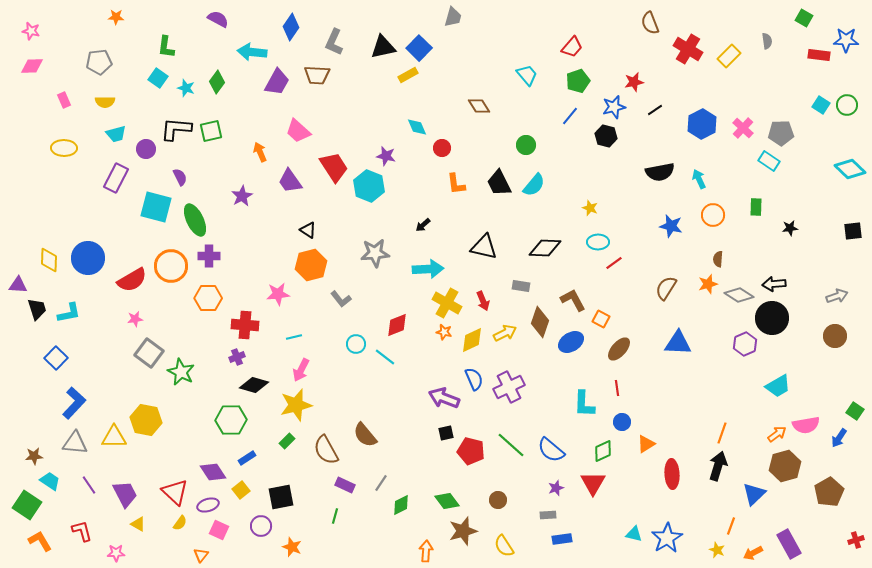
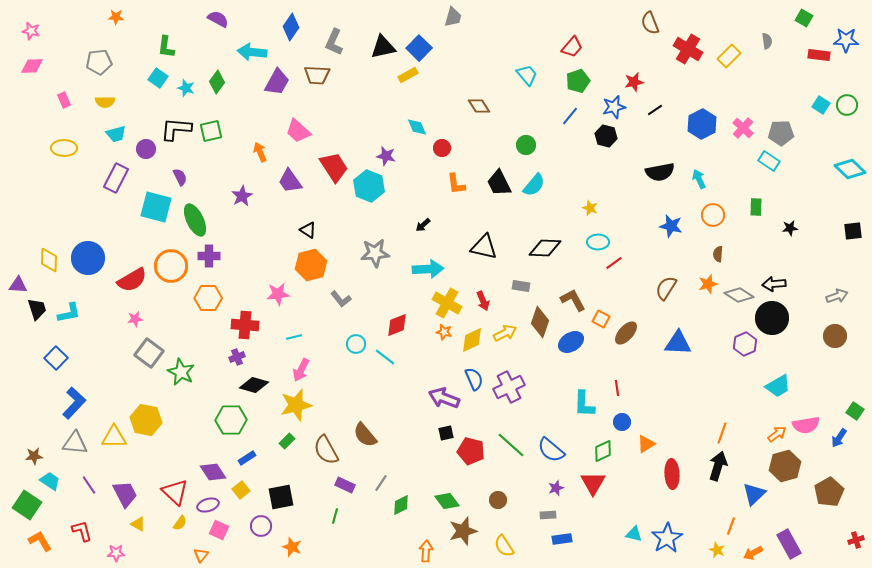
brown semicircle at (718, 259): moved 5 px up
brown ellipse at (619, 349): moved 7 px right, 16 px up
